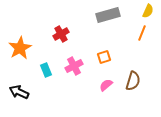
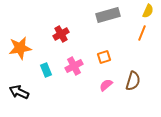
orange star: rotated 20 degrees clockwise
